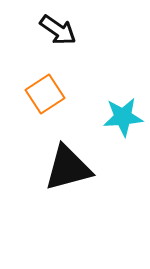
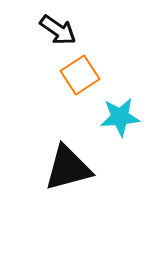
orange square: moved 35 px right, 19 px up
cyan star: moved 3 px left
